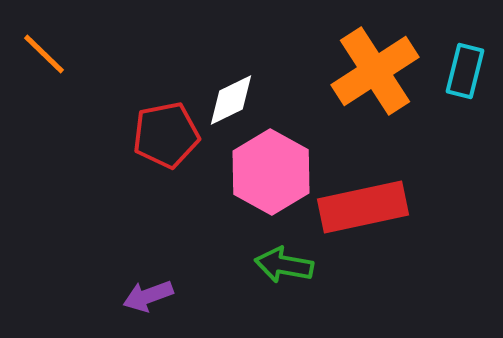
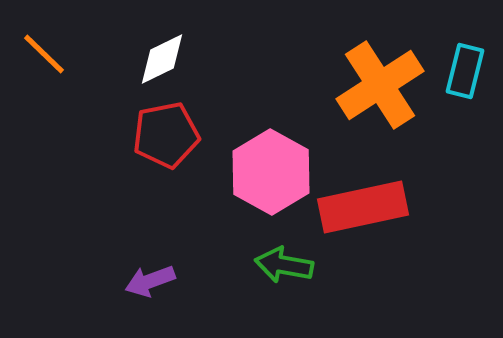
orange cross: moved 5 px right, 14 px down
white diamond: moved 69 px left, 41 px up
purple arrow: moved 2 px right, 15 px up
